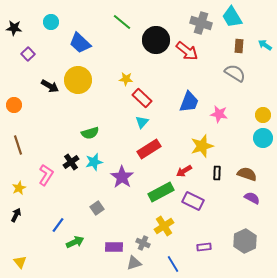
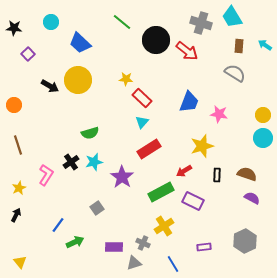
black rectangle at (217, 173): moved 2 px down
